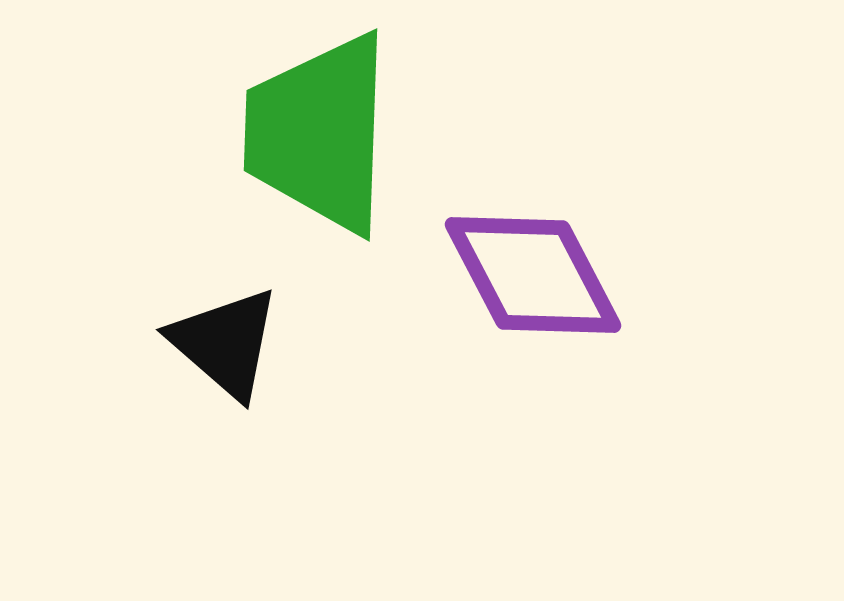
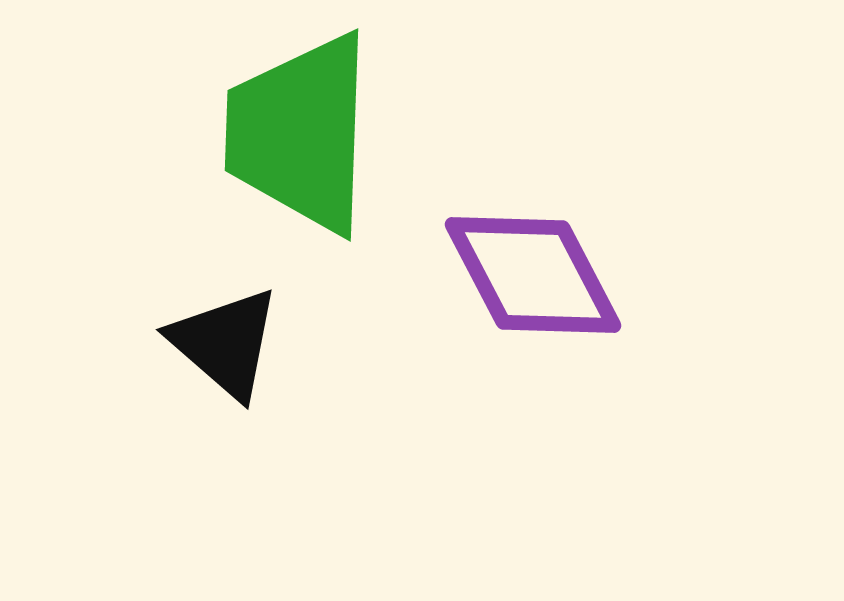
green trapezoid: moved 19 px left
